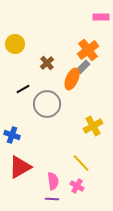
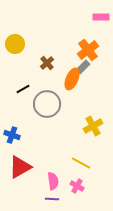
yellow line: rotated 18 degrees counterclockwise
